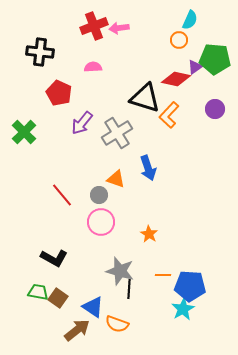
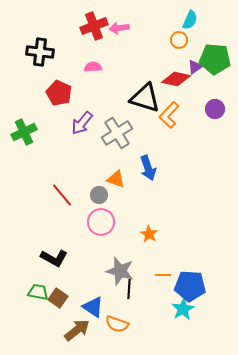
green cross: rotated 20 degrees clockwise
